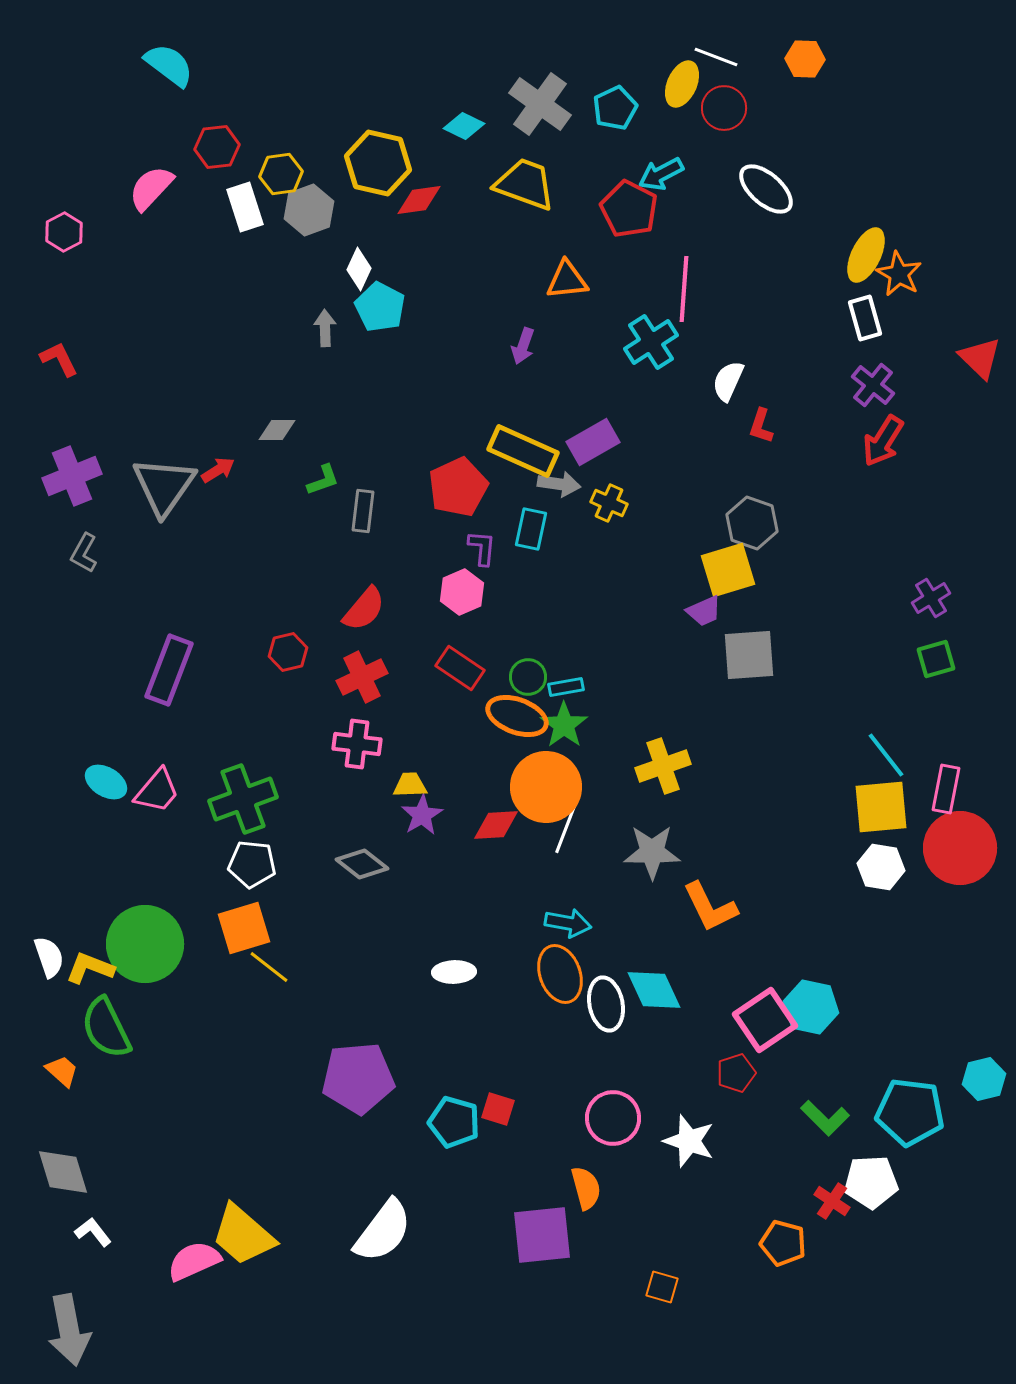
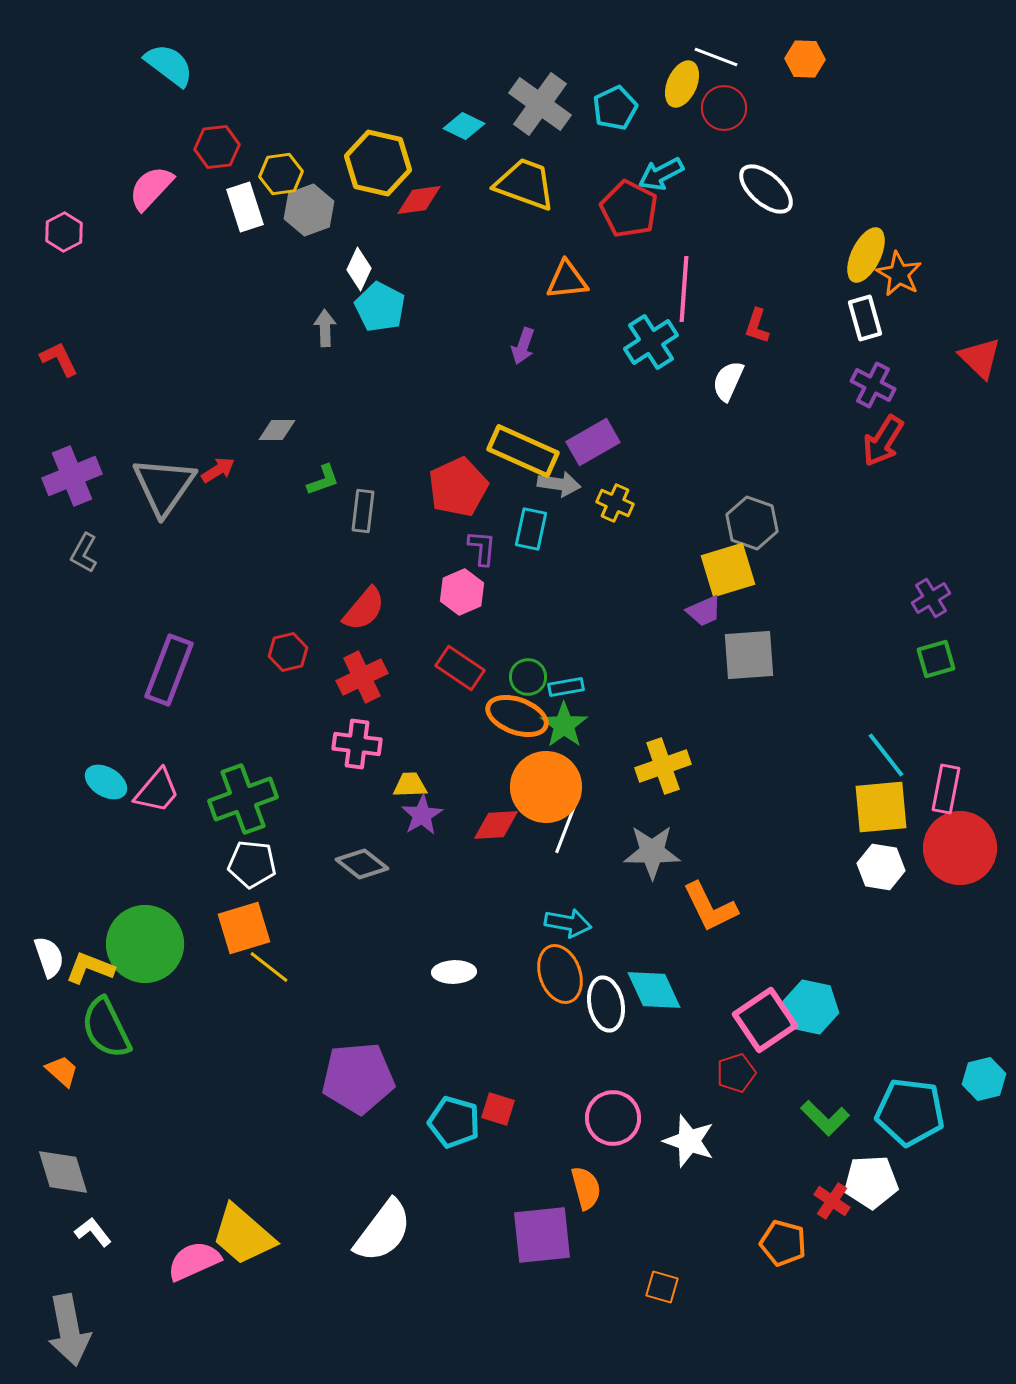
purple cross at (873, 385): rotated 12 degrees counterclockwise
red L-shape at (761, 426): moved 4 px left, 100 px up
yellow cross at (609, 503): moved 6 px right
